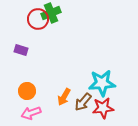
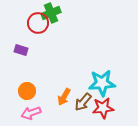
red circle: moved 4 px down
